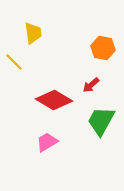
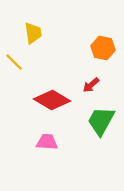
red diamond: moved 2 px left
pink trapezoid: rotated 35 degrees clockwise
